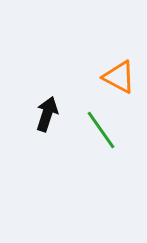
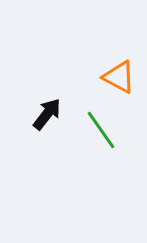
black arrow: rotated 20 degrees clockwise
